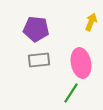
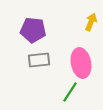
purple pentagon: moved 3 px left, 1 px down
green line: moved 1 px left, 1 px up
